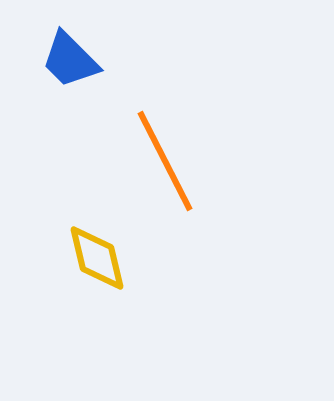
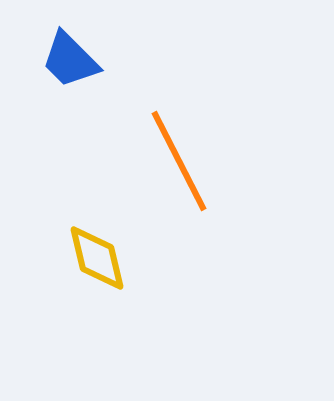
orange line: moved 14 px right
